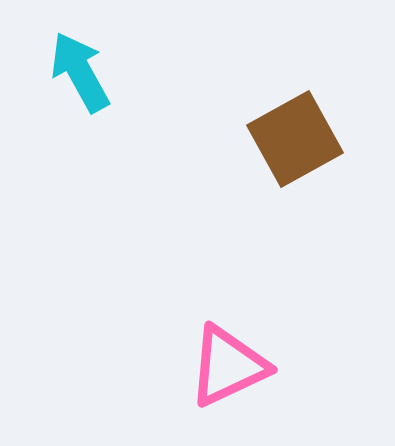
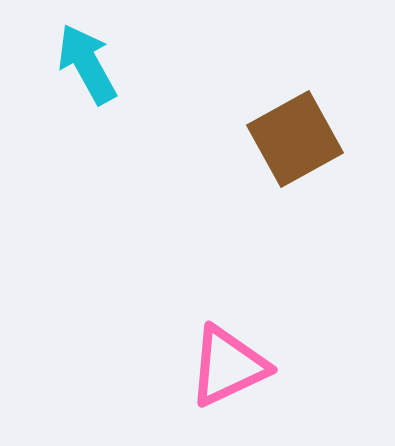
cyan arrow: moved 7 px right, 8 px up
